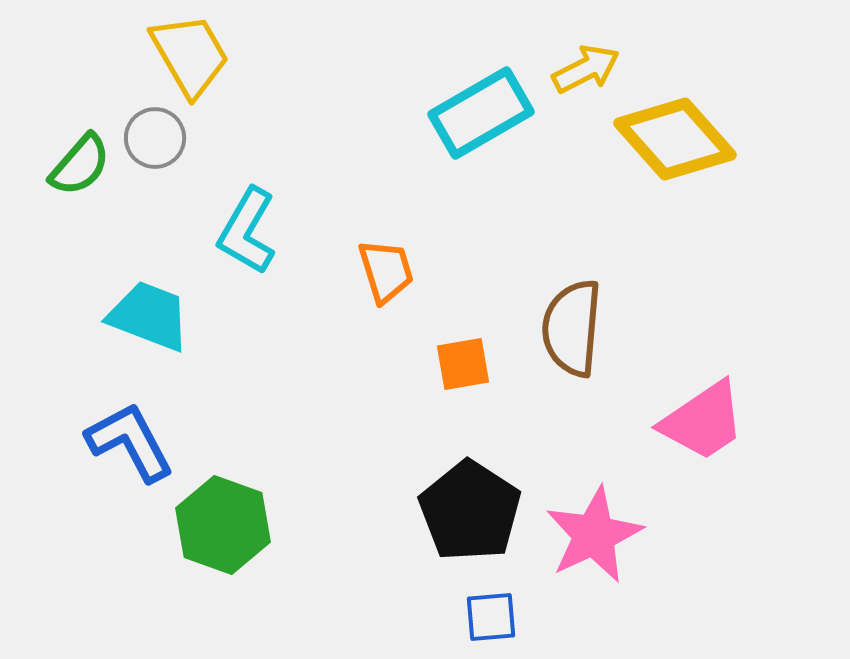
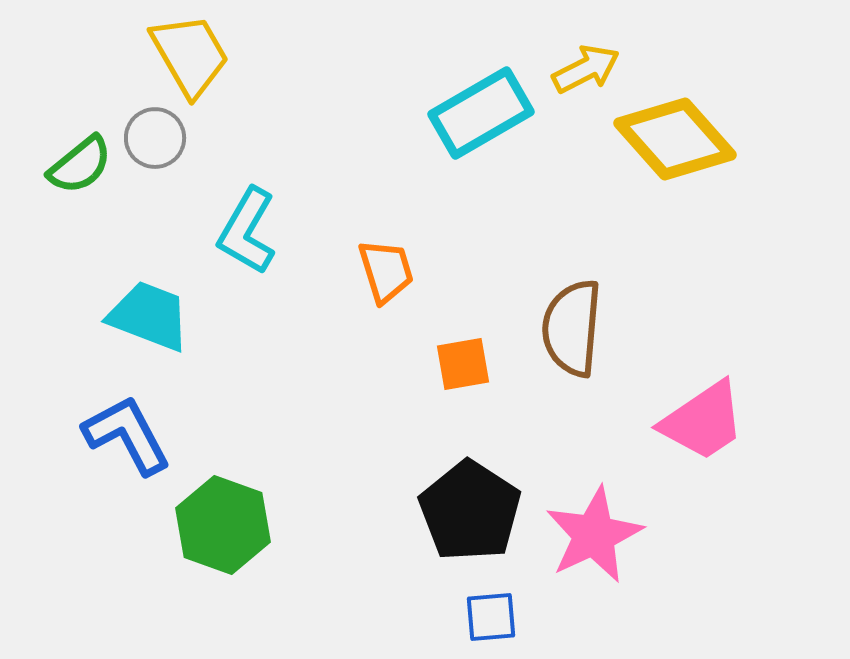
green semicircle: rotated 10 degrees clockwise
blue L-shape: moved 3 px left, 7 px up
